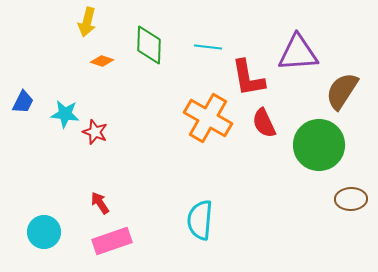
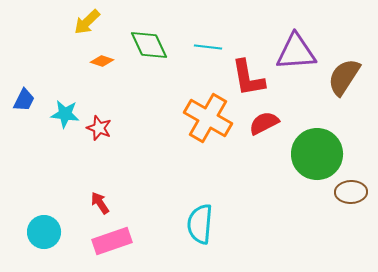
yellow arrow: rotated 32 degrees clockwise
green diamond: rotated 27 degrees counterclockwise
purple triangle: moved 2 px left, 1 px up
brown semicircle: moved 2 px right, 14 px up
blue trapezoid: moved 1 px right, 2 px up
red semicircle: rotated 88 degrees clockwise
red star: moved 4 px right, 4 px up
green circle: moved 2 px left, 9 px down
brown ellipse: moved 7 px up
cyan semicircle: moved 4 px down
